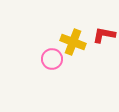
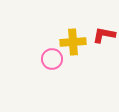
yellow cross: rotated 25 degrees counterclockwise
